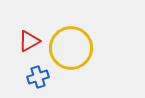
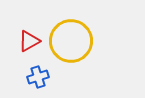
yellow circle: moved 7 px up
